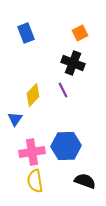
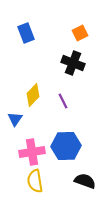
purple line: moved 11 px down
